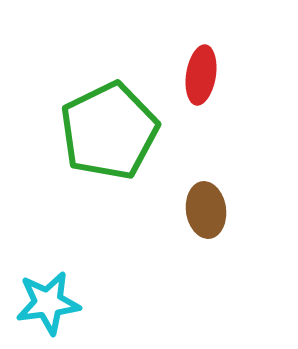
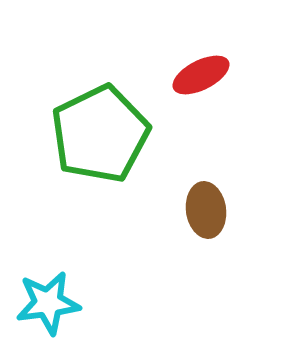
red ellipse: rotated 54 degrees clockwise
green pentagon: moved 9 px left, 3 px down
